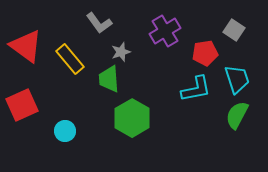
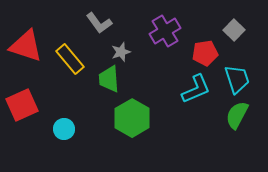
gray square: rotated 10 degrees clockwise
red triangle: rotated 18 degrees counterclockwise
cyan L-shape: rotated 12 degrees counterclockwise
cyan circle: moved 1 px left, 2 px up
